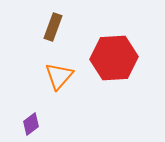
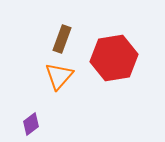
brown rectangle: moved 9 px right, 12 px down
red hexagon: rotated 6 degrees counterclockwise
